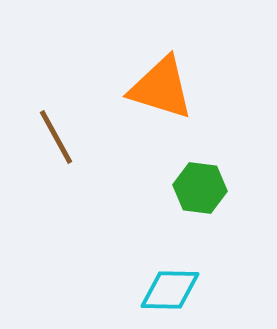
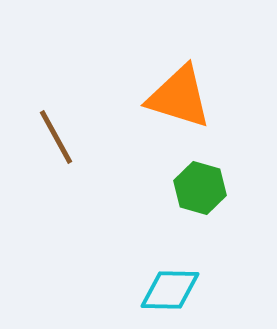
orange triangle: moved 18 px right, 9 px down
green hexagon: rotated 9 degrees clockwise
